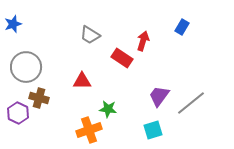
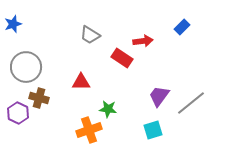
blue rectangle: rotated 14 degrees clockwise
red arrow: rotated 66 degrees clockwise
red triangle: moved 1 px left, 1 px down
